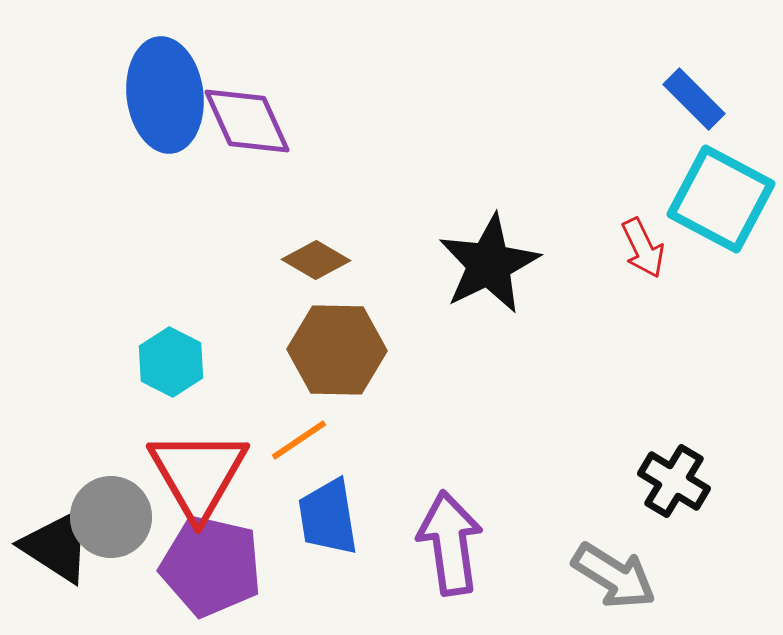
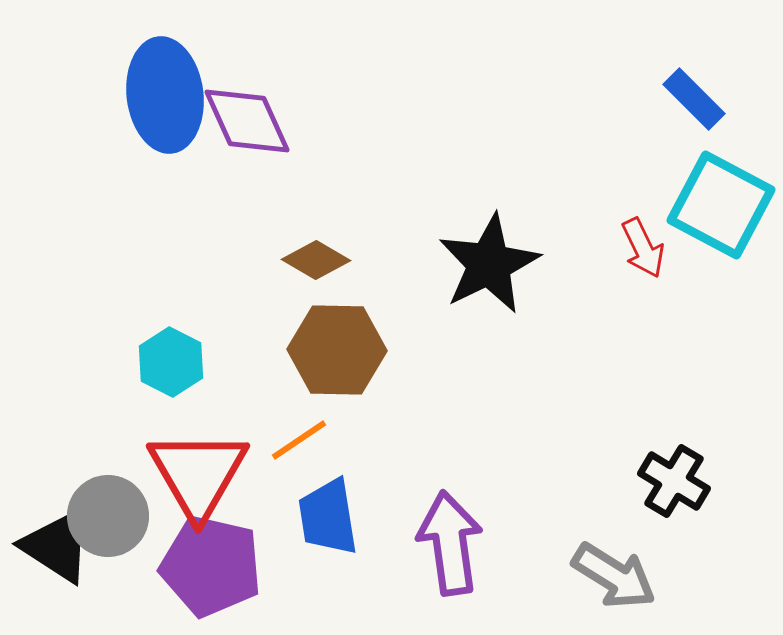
cyan square: moved 6 px down
gray circle: moved 3 px left, 1 px up
